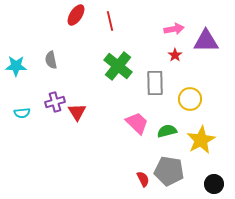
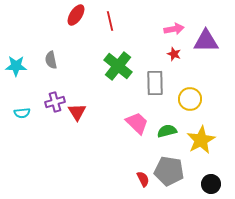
red star: moved 1 px left, 1 px up; rotated 16 degrees counterclockwise
black circle: moved 3 px left
